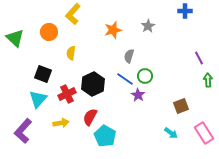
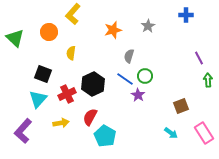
blue cross: moved 1 px right, 4 px down
